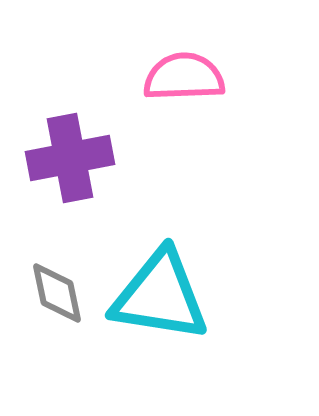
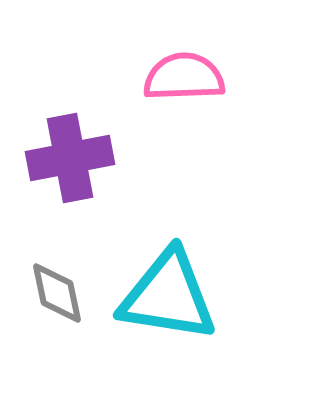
cyan triangle: moved 8 px right
